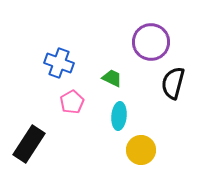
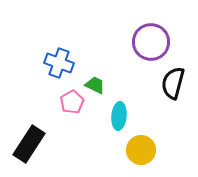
green trapezoid: moved 17 px left, 7 px down
